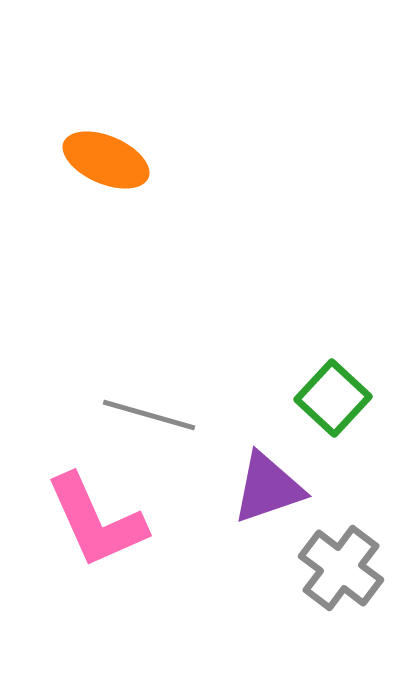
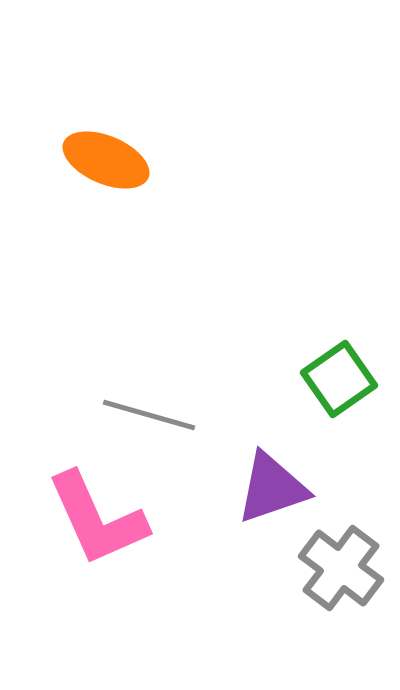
green square: moved 6 px right, 19 px up; rotated 12 degrees clockwise
purple triangle: moved 4 px right
pink L-shape: moved 1 px right, 2 px up
